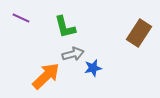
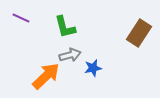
gray arrow: moved 3 px left, 1 px down
